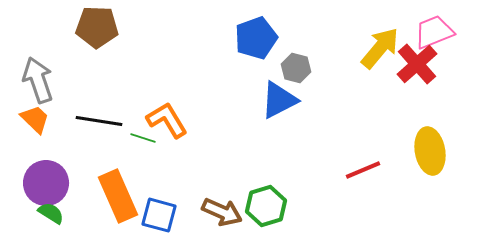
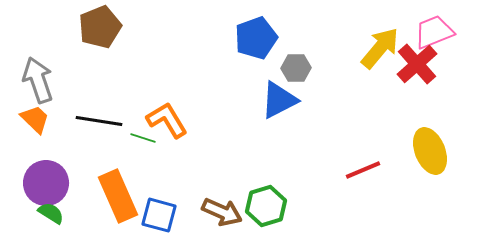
brown pentagon: moved 3 px right; rotated 24 degrees counterclockwise
gray hexagon: rotated 16 degrees counterclockwise
yellow ellipse: rotated 12 degrees counterclockwise
